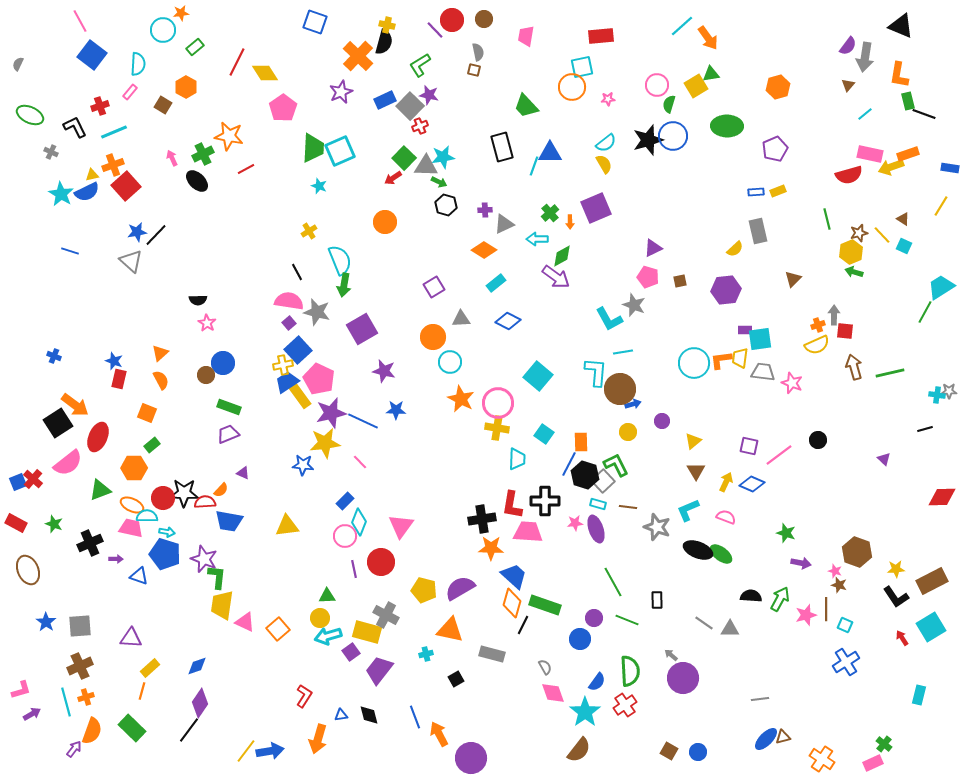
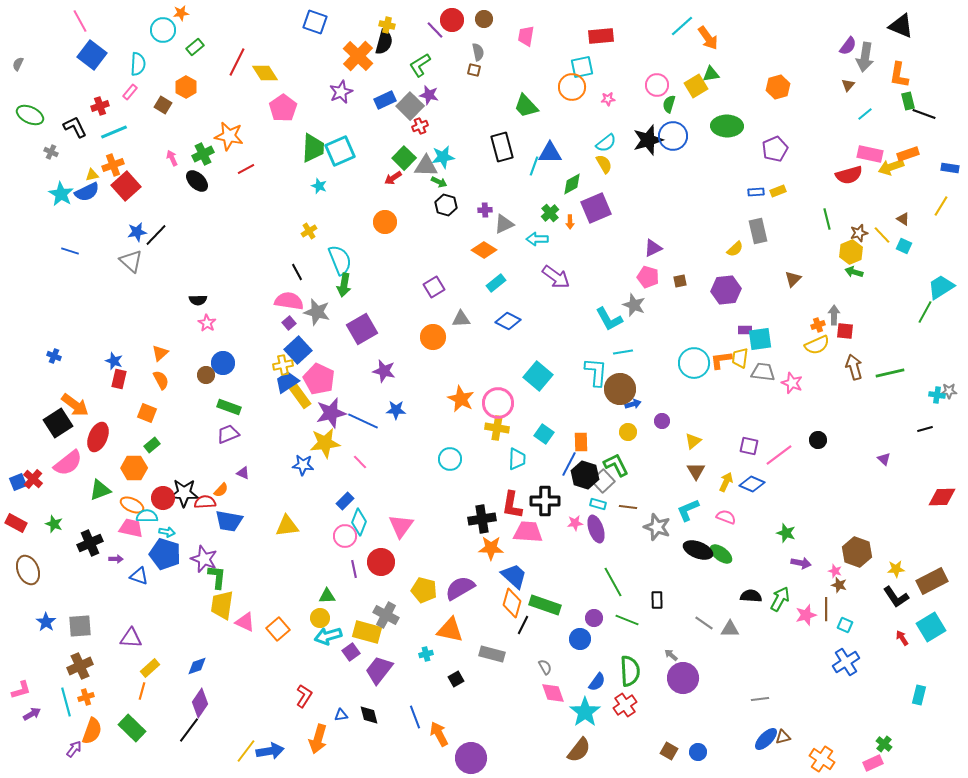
green diamond at (562, 256): moved 10 px right, 72 px up
cyan circle at (450, 362): moved 97 px down
